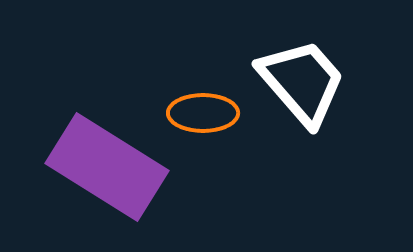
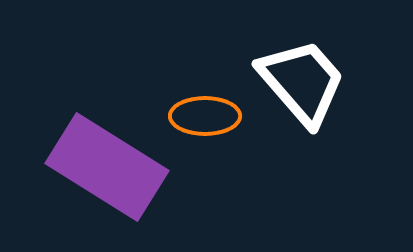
orange ellipse: moved 2 px right, 3 px down
